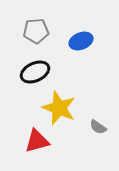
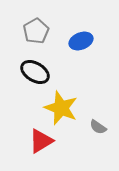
gray pentagon: rotated 25 degrees counterclockwise
black ellipse: rotated 56 degrees clockwise
yellow star: moved 2 px right
red triangle: moved 4 px right; rotated 16 degrees counterclockwise
